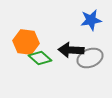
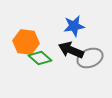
blue star: moved 17 px left, 6 px down
black arrow: rotated 20 degrees clockwise
